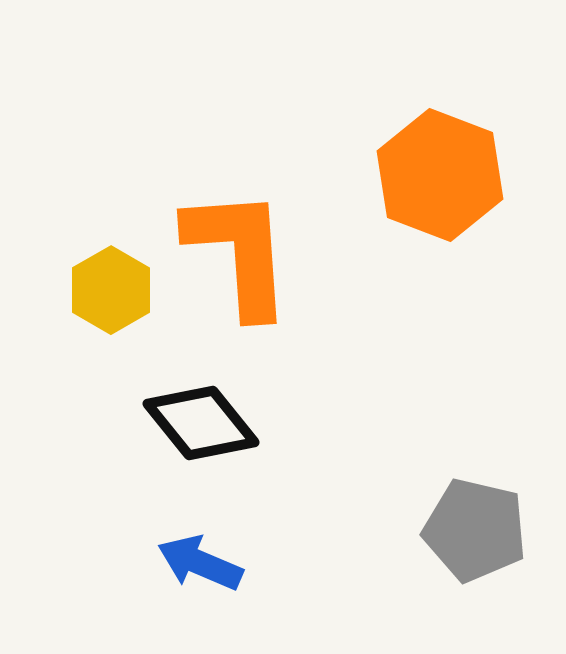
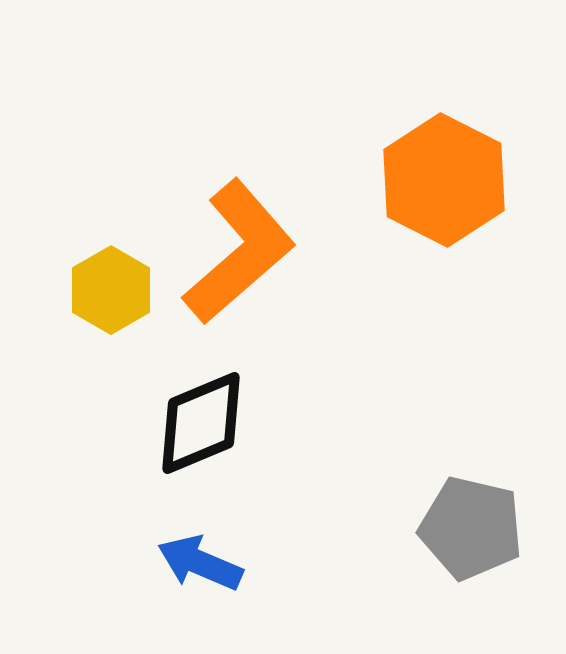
orange hexagon: moved 4 px right, 5 px down; rotated 6 degrees clockwise
orange L-shape: rotated 53 degrees clockwise
black diamond: rotated 74 degrees counterclockwise
gray pentagon: moved 4 px left, 2 px up
